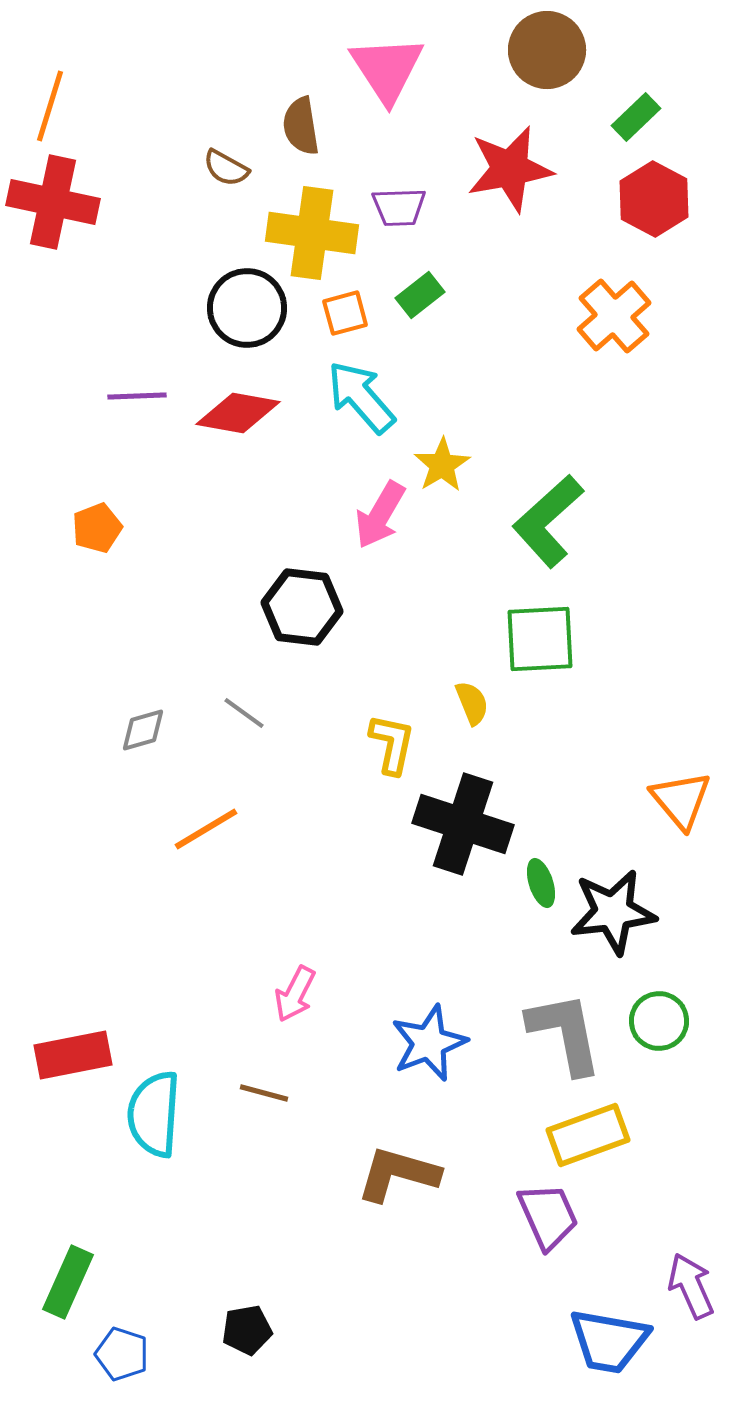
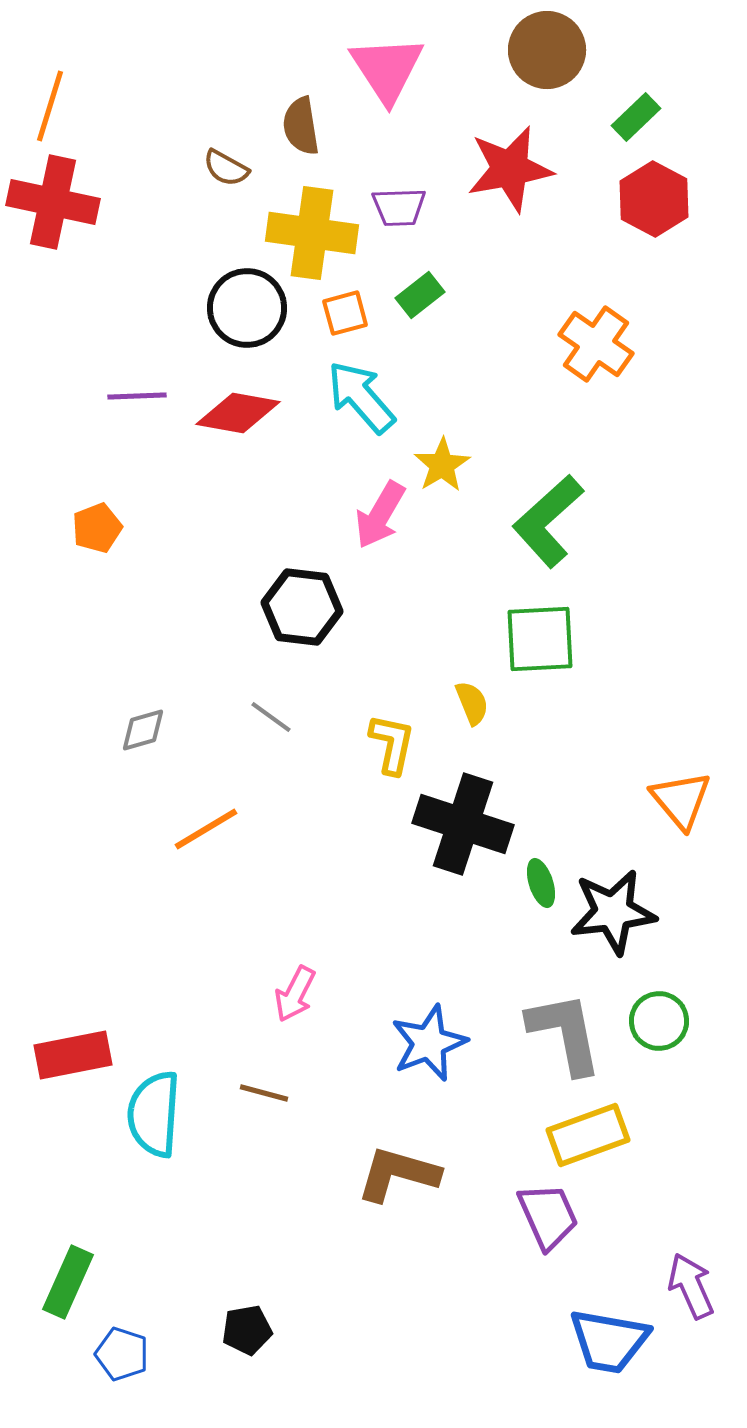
orange cross at (614, 316): moved 18 px left, 28 px down; rotated 14 degrees counterclockwise
gray line at (244, 713): moved 27 px right, 4 px down
